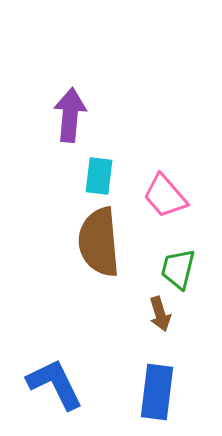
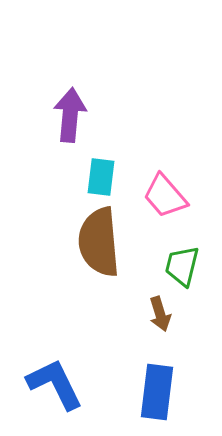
cyan rectangle: moved 2 px right, 1 px down
green trapezoid: moved 4 px right, 3 px up
